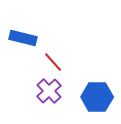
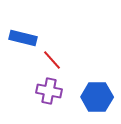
red line: moved 1 px left, 2 px up
purple cross: rotated 35 degrees counterclockwise
